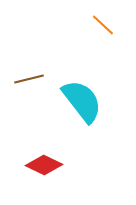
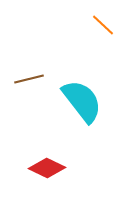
red diamond: moved 3 px right, 3 px down
